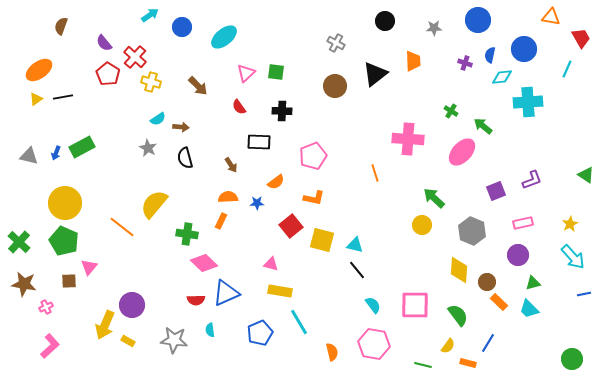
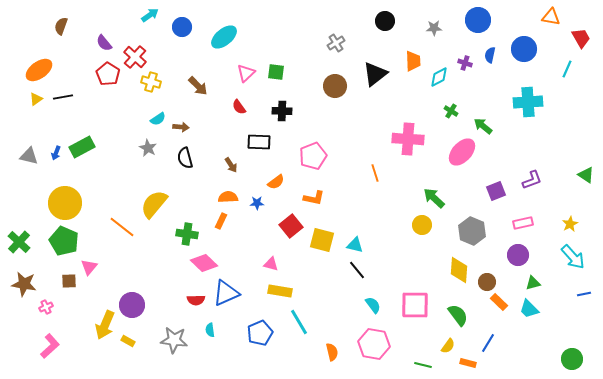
gray cross at (336, 43): rotated 30 degrees clockwise
cyan diamond at (502, 77): moved 63 px left; rotated 20 degrees counterclockwise
